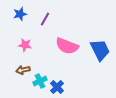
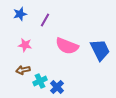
purple line: moved 1 px down
